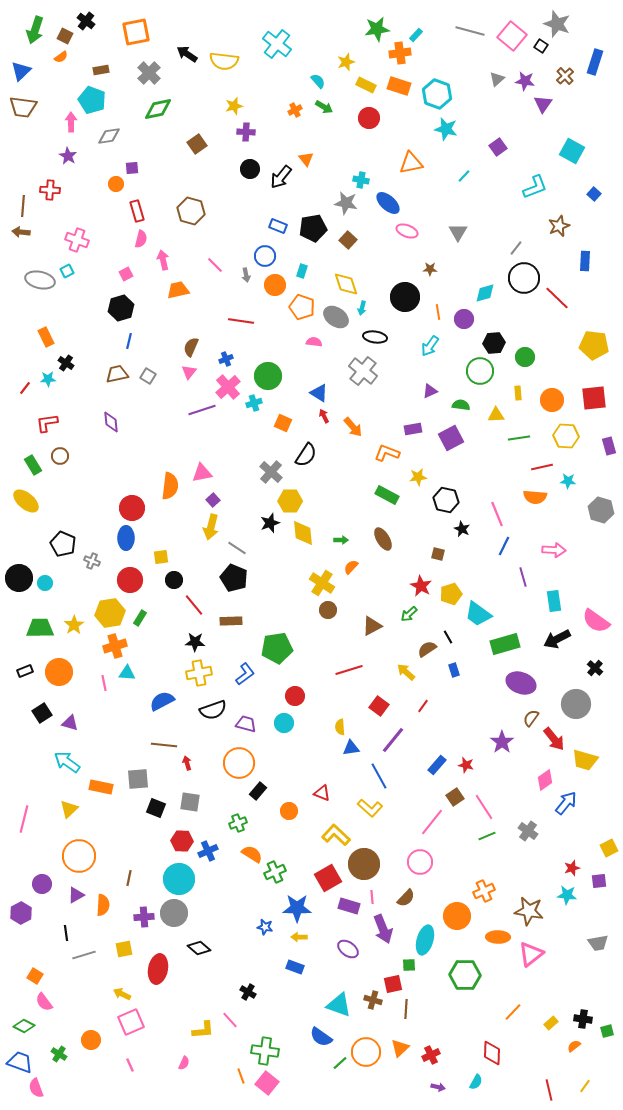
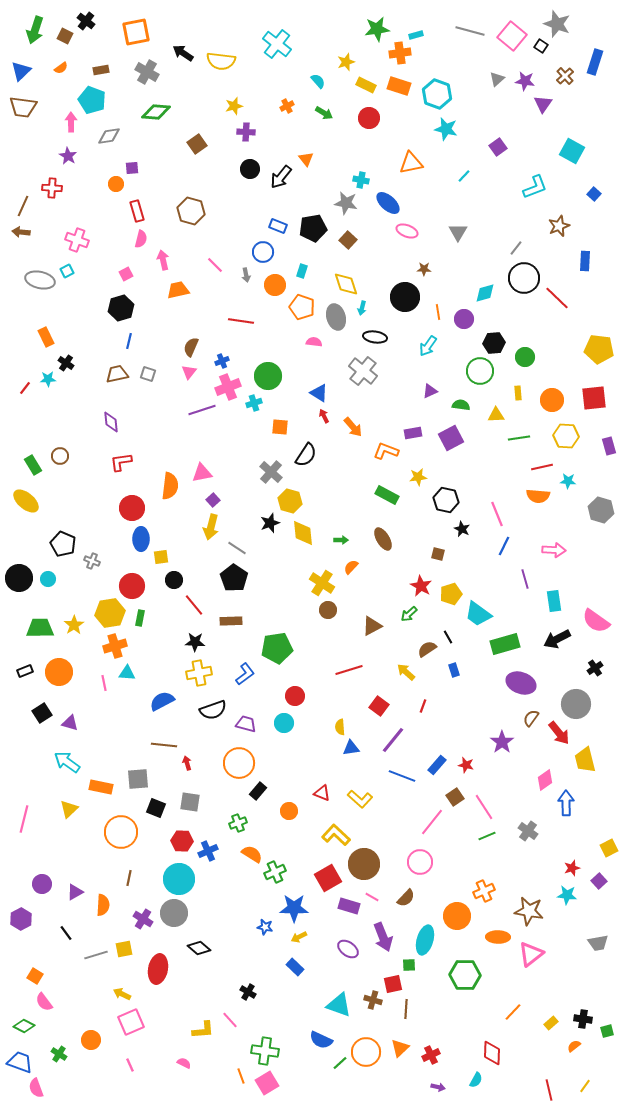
cyan rectangle at (416, 35): rotated 32 degrees clockwise
black arrow at (187, 54): moved 4 px left, 1 px up
orange semicircle at (61, 57): moved 11 px down
yellow semicircle at (224, 61): moved 3 px left
gray cross at (149, 73): moved 2 px left, 1 px up; rotated 15 degrees counterclockwise
green arrow at (324, 107): moved 6 px down
green diamond at (158, 109): moved 2 px left, 3 px down; rotated 16 degrees clockwise
orange cross at (295, 110): moved 8 px left, 4 px up
red cross at (50, 190): moved 2 px right, 2 px up
brown line at (23, 206): rotated 20 degrees clockwise
blue circle at (265, 256): moved 2 px left, 4 px up
brown star at (430, 269): moved 6 px left
gray ellipse at (336, 317): rotated 40 degrees clockwise
yellow pentagon at (594, 345): moved 5 px right, 4 px down
cyan arrow at (430, 346): moved 2 px left
blue cross at (226, 359): moved 4 px left, 2 px down
gray square at (148, 376): moved 2 px up; rotated 14 degrees counterclockwise
pink cross at (228, 387): rotated 20 degrees clockwise
red L-shape at (47, 423): moved 74 px right, 39 px down
orange square at (283, 423): moved 3 px left, 4 px down; rotated 18 degrees counterclockwise
purple rectangle at (413, 429): moved 4 px down
orange L-shape at (387, 453): moved 1 px left, 2 px up
orange semicircle at (535, 497): moved 3 px right, 1 px up
yellow hexagon at (290, 501): rotated 15 degrees clockwise
blue ellipse at (126, 538): moved 15 px right, 1 px down
purple line at (523, 577): moved 2 px right, 2 px down
black pentagon at (234, 578): rotated 12 degrees clockwise
red circle at (130, 580): moved 2 px right, 6 px down
cyan circle at (45, 583): moved 3 px right, 4 px up
green rectangle at (140, 618): rotated 21 degrees counterclockwise
black cross at (595, 668): rotated 14 degrees clockwise
red line at (423, 706): rotated 16 degrees counterclockwise
red arrow at (554, 739): moved 5 px right, 6 px up
yellow trapezoid at (585, 760): rotated 60 degrees clockwise
blue line at (379, 776): moved 23 px right; rotated 40 degrees counterclockwise
blue arrow at (566, 803): rotated 40 degrees counterclockwise
yellow L-shape at (370, 808): moved 10 px left, 9 px up
orange circle at (79, 856): moved 42 px right, 24 px up
purple square at (599, 881): rotated 35 degrees counterclockwise
purple triangle at (76, 895): moved 1 px left, 3 px up
pink line at (372, 897): rotated 56 degrees counterclockwise
blue star at (297, 908): moved 3 px left
purple hexagon at (21, 913): moved 6 px down
purple cross at (144, 917): moved 1 px left, 2 px down; rotated 36 degrees clockwise
purple arrow at (383, 929): moved 8 px down
black line at (66, 933): rotated 28 degrees counterclockwise
yellow arrow at (299, 937): rotated 28 degrees counterclockwise
gray line at (84, 955): moved 12 px right
blue rectangle at (295, 967): rotated 24 degrees clockwise
blue semicircle at (321, 1037): moved 3 px down; rotated 10 degrees counterclockwise
pink semicircle at (184, 1063): rotated 88 degrees counterclockwise
cyan semicircle at (476, 1082): moved 2 px up
pink square at (267, 1083): rotated 20 degrees clockwise
